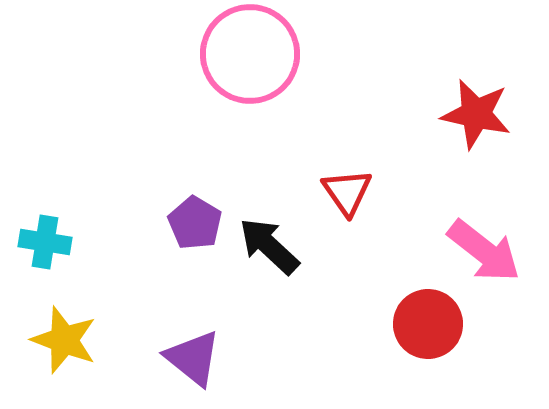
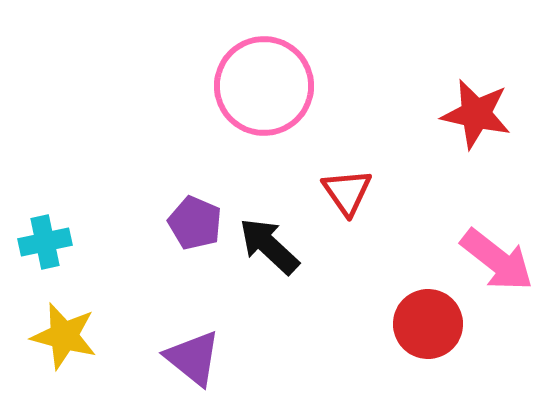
pink circle: moved 14 px right, 32 px down
purple pentagon: rotated 8 degrees counterclockwise
cyan cross: rotated 21 degrees counterclockwise
pink arrow: moved 13 px right, 9 px down
yellow star: moved 4 px up; rotated 6 degrees counterclockwise
